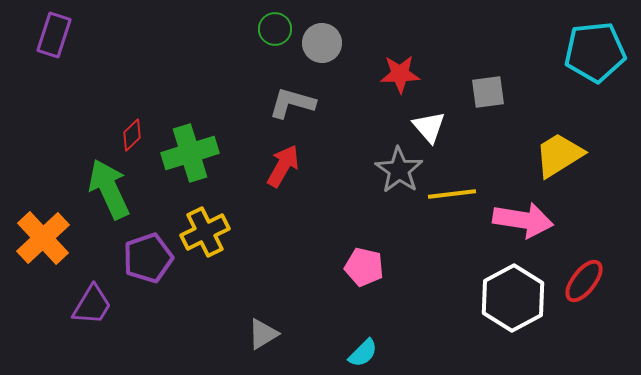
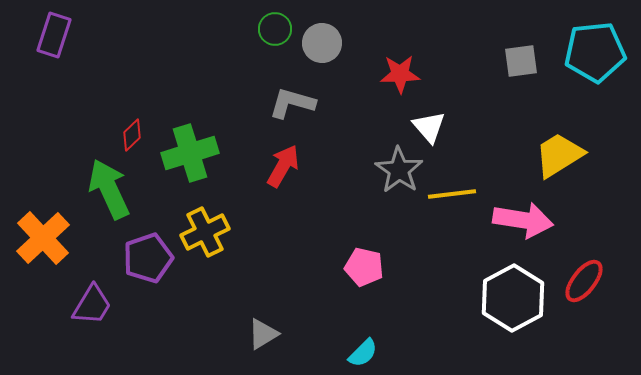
gray square: moved 33 px right, 31 px up
